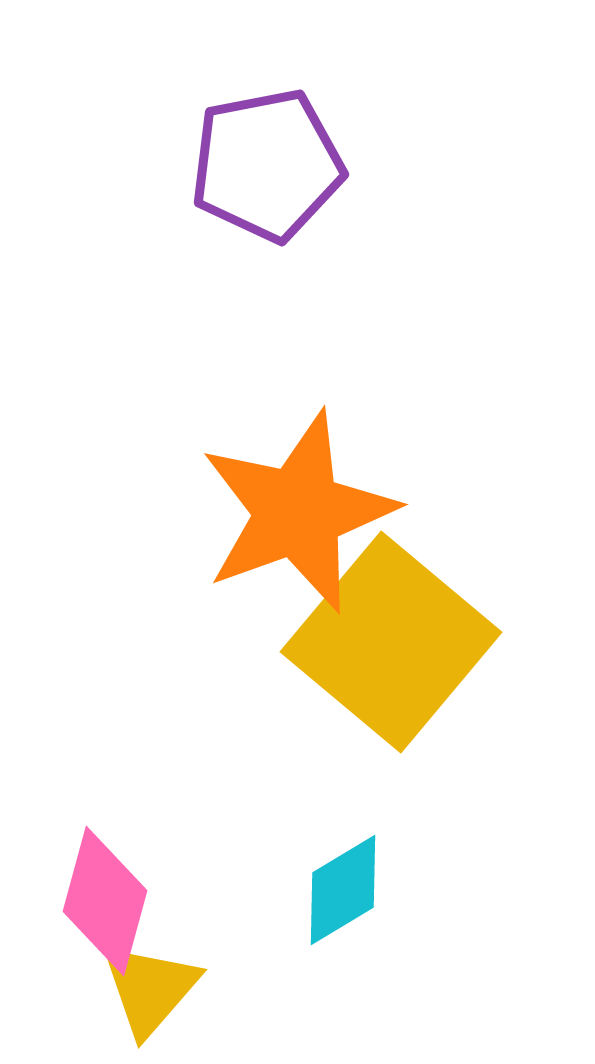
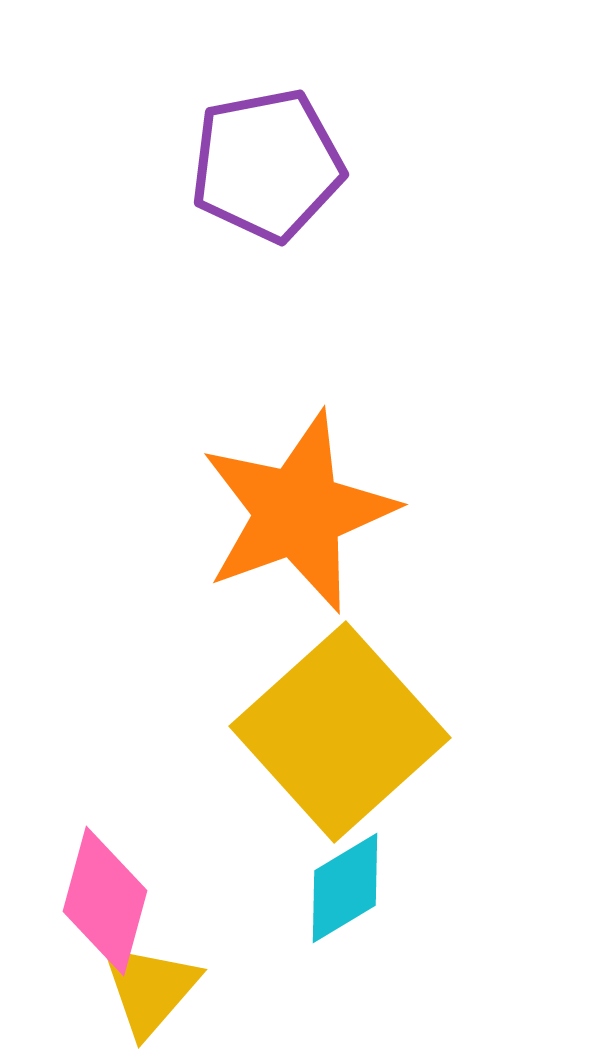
yellow square: moved 51 px left, 90 px down; rotated 8 degrees clockwise
cyan diamond: moved 2 px right, 2 px up
